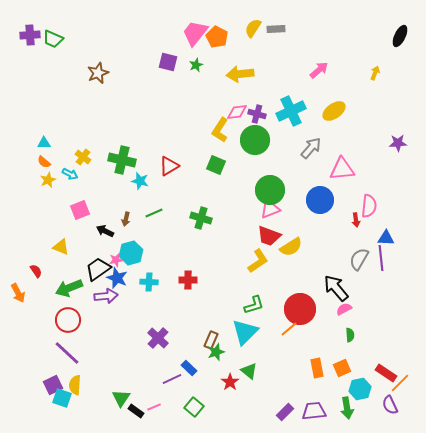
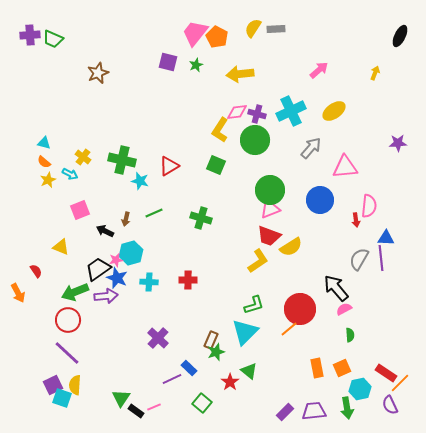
cyan triangle at (44, 143): rotated 16 degrees clockwise
pink triangle at (342, 169): moved 3 px right, 2 px up
green arrow at (69, 288): moved 6 px right, 4 px down
green square at (194, 407): moved 8 px right, 4 px up
